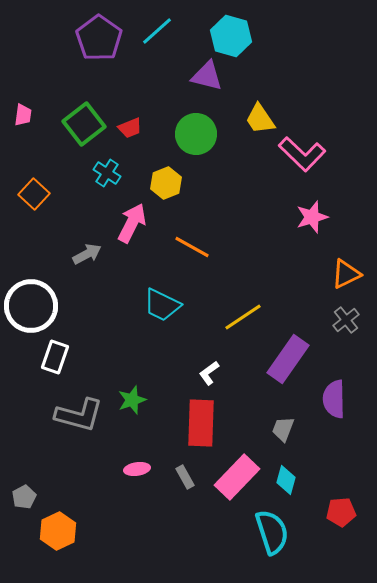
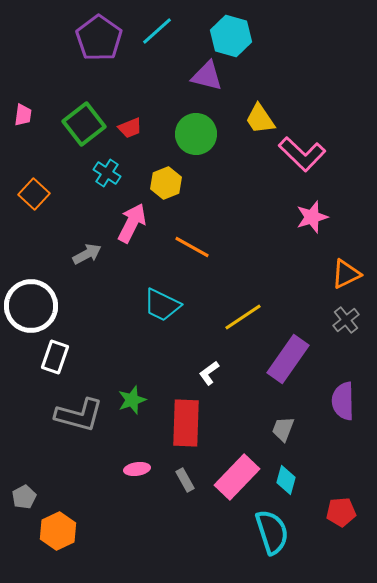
purple semicircle: moved 9 px right, 2 px down
red rectangle: moved 15 px left
gray rectangle: moved 3 px down
